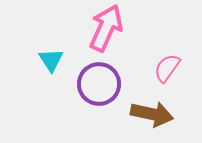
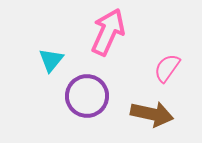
pink arrow: moved 2 px right, 4 px down
cyan triangle: rotated 12 degrees clockwise
purple circle: moved 12 px left, 12 px down
